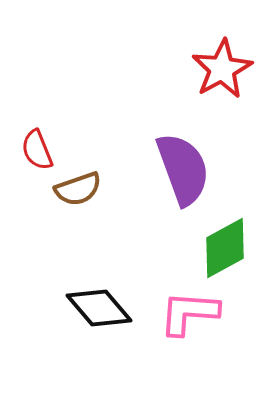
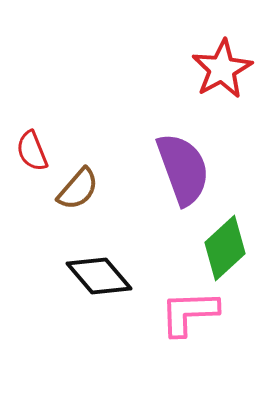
red semicircle: moved 5 px left, 1 px down
brown semicircle: rotated 30 degrees counterclockwise
green diamond: rotated 14 degrees counterclockwise
black diamond: moved 32 px up
pink L-shape: rotated 6 degrees counterclockwise
